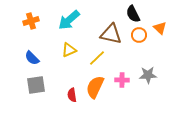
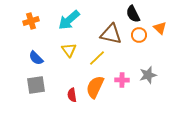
yellow triangle: rotated 42 degrees counterclockwise
blue semicircle: moved 4 px right
gray star: rotated 12 degrees counterclockwise
